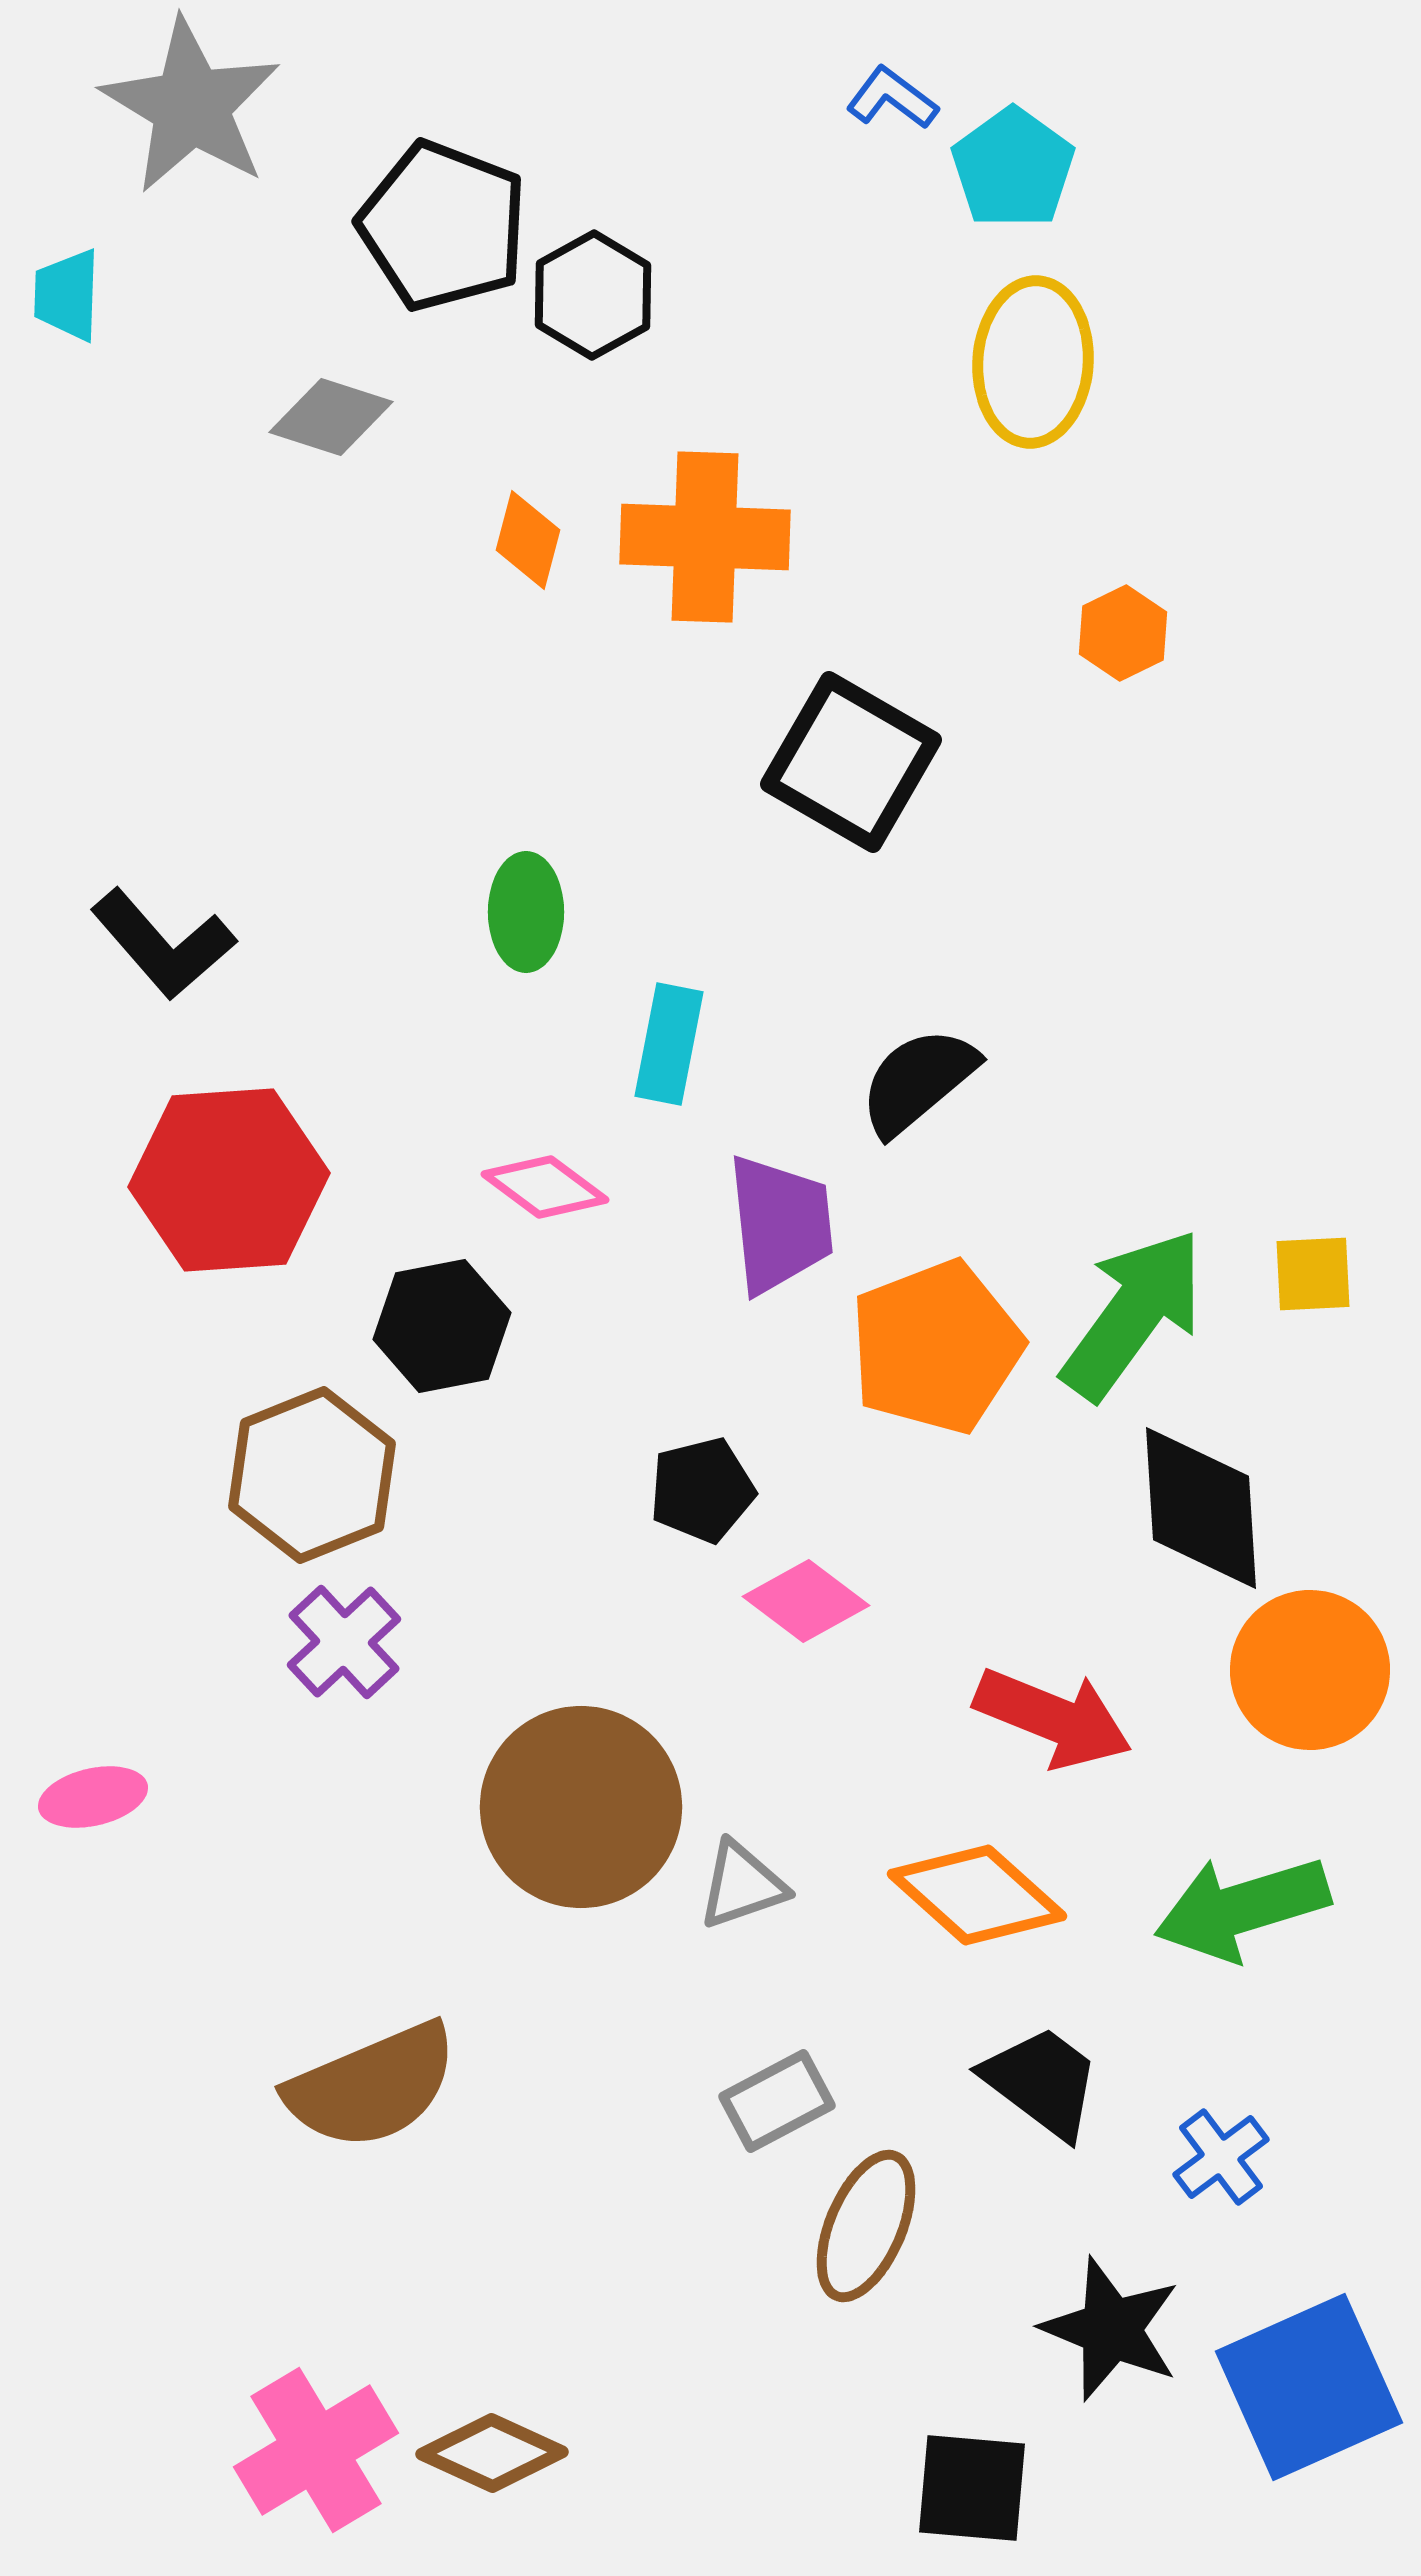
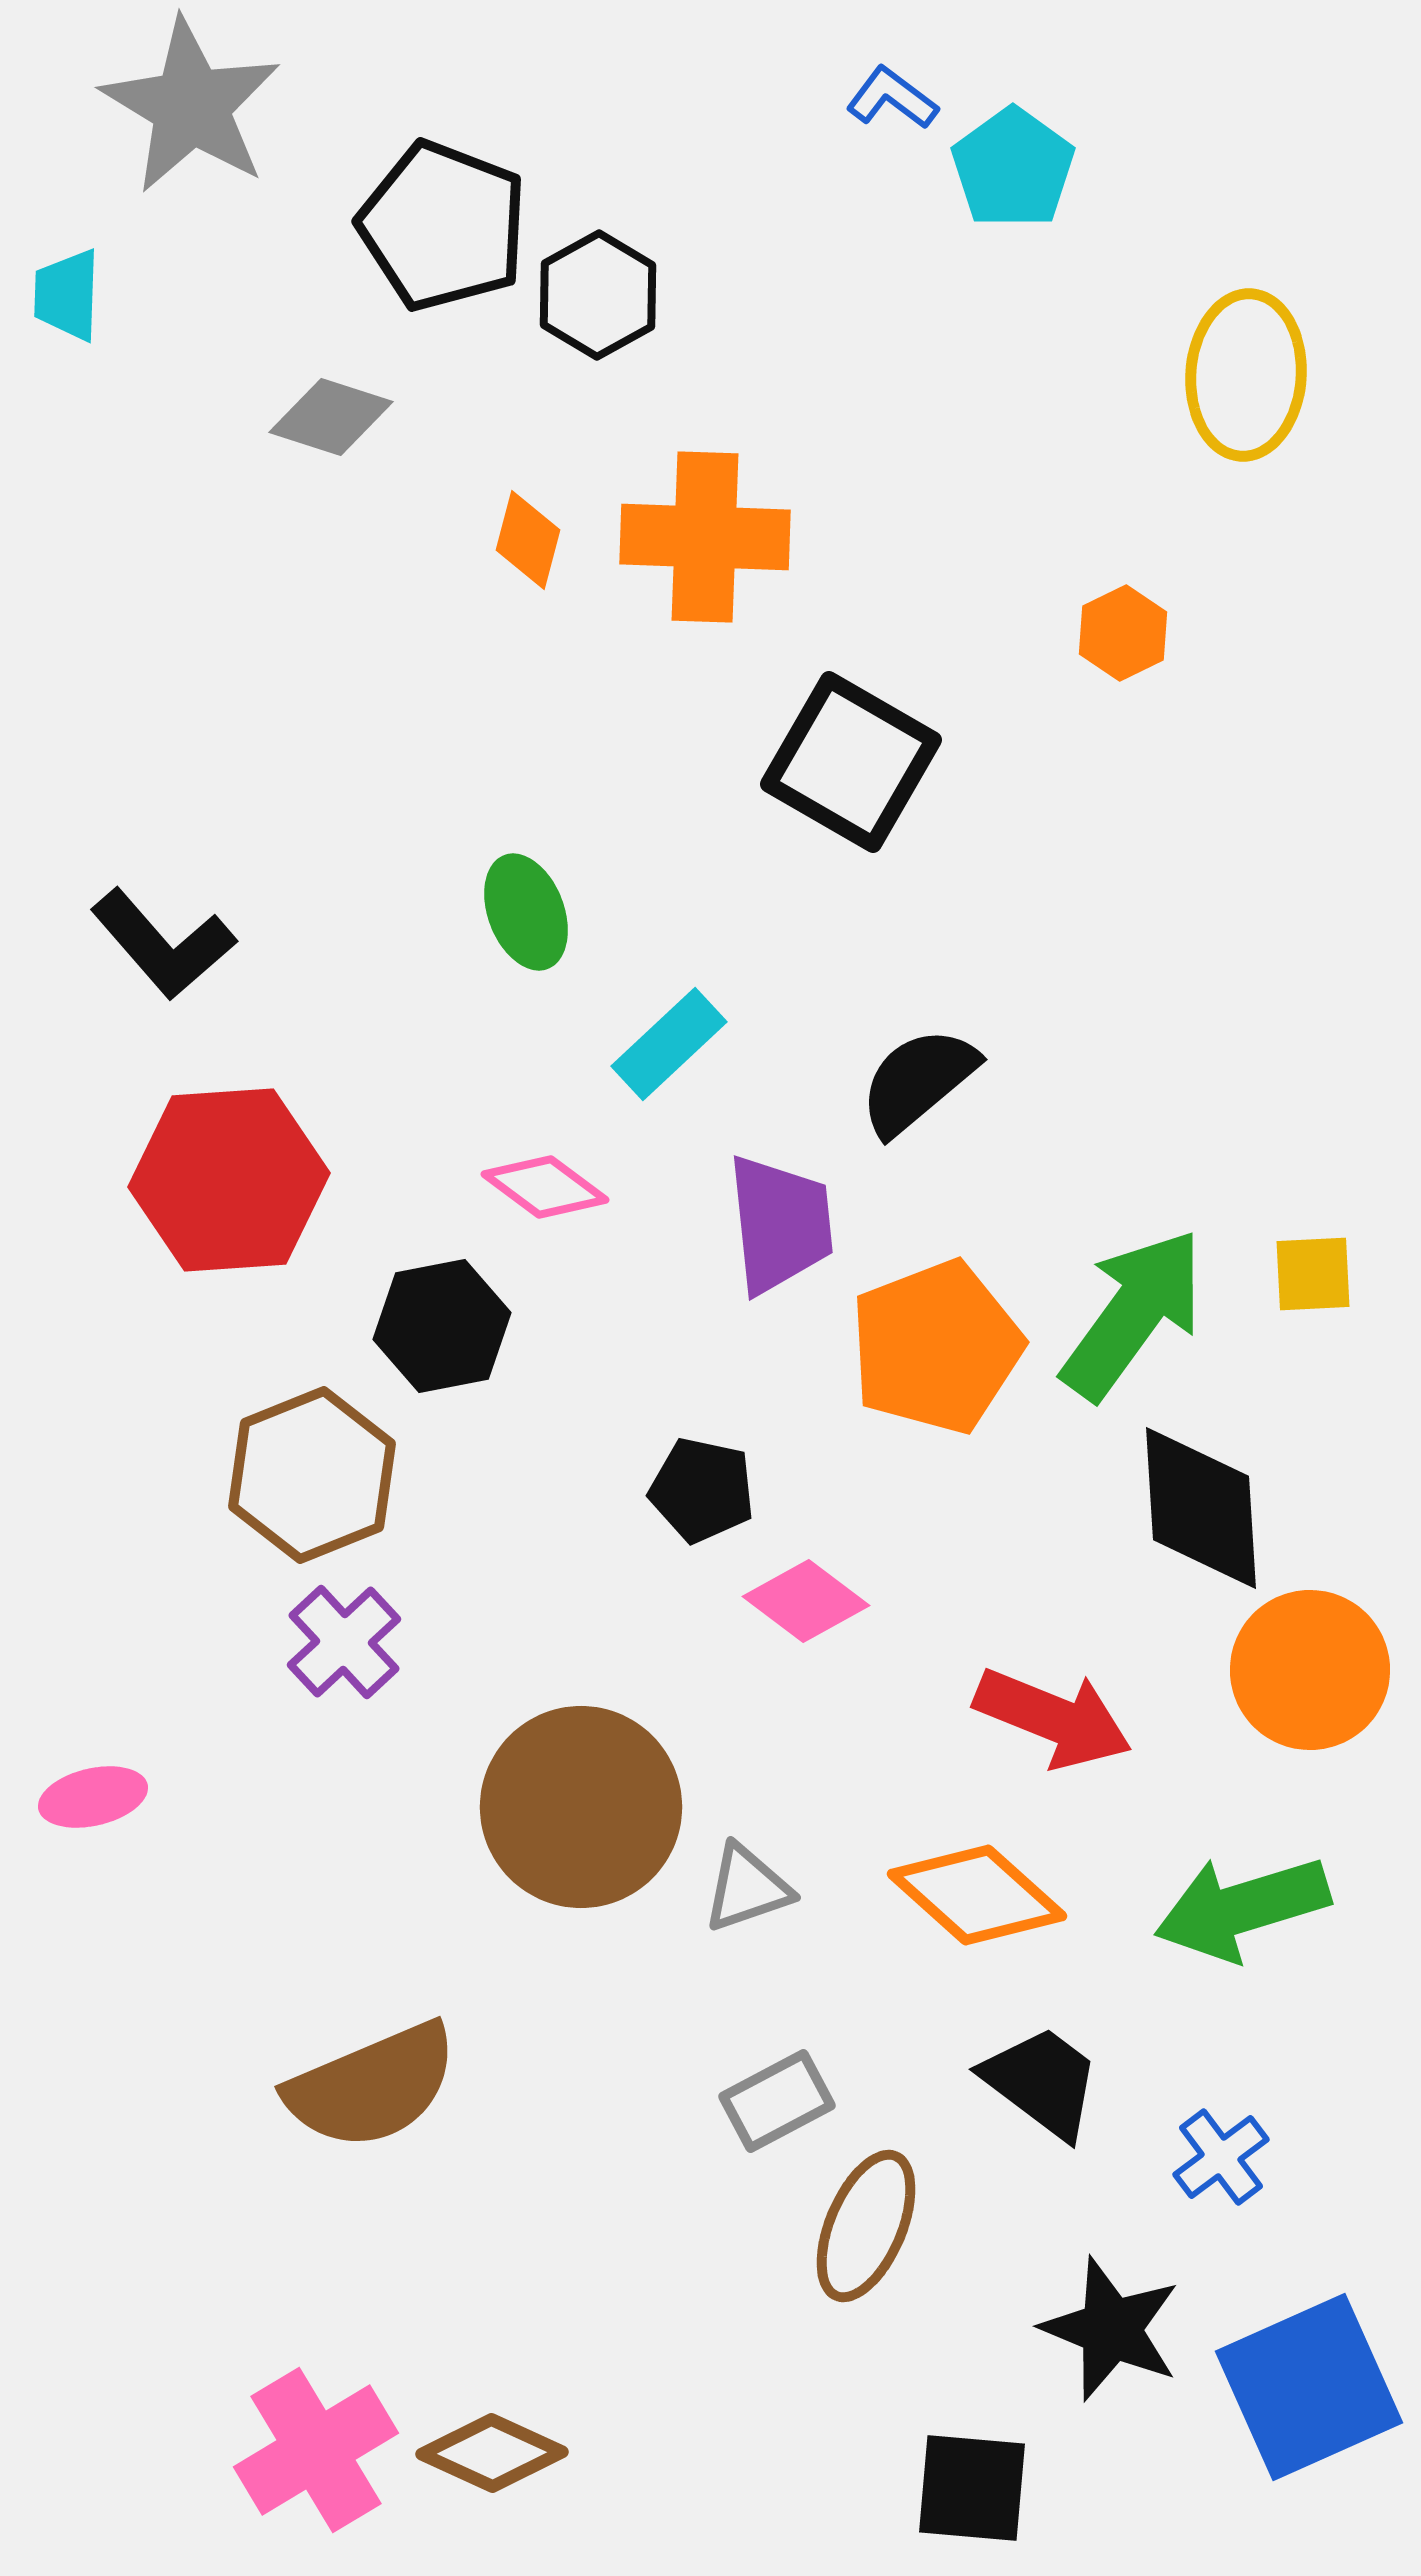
black hexagon at (593, 295): moved 5 px right
yellow ellipse at (1033, 362): moved 213 px right, 13 px down
green ellipse at (526, 912): rotated 21 degrees counterclockwise
cyan rectangle at (669, 1044): rotated 36 degrees clockwise
black pentagon at (702, 1490): rotated 26 degrees clockwise
gray triangle at (742, 1885): moved 5 px right, 3 px down
